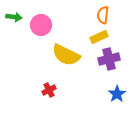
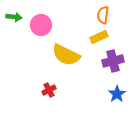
purple cross: moved 4 px right, 2 px down
